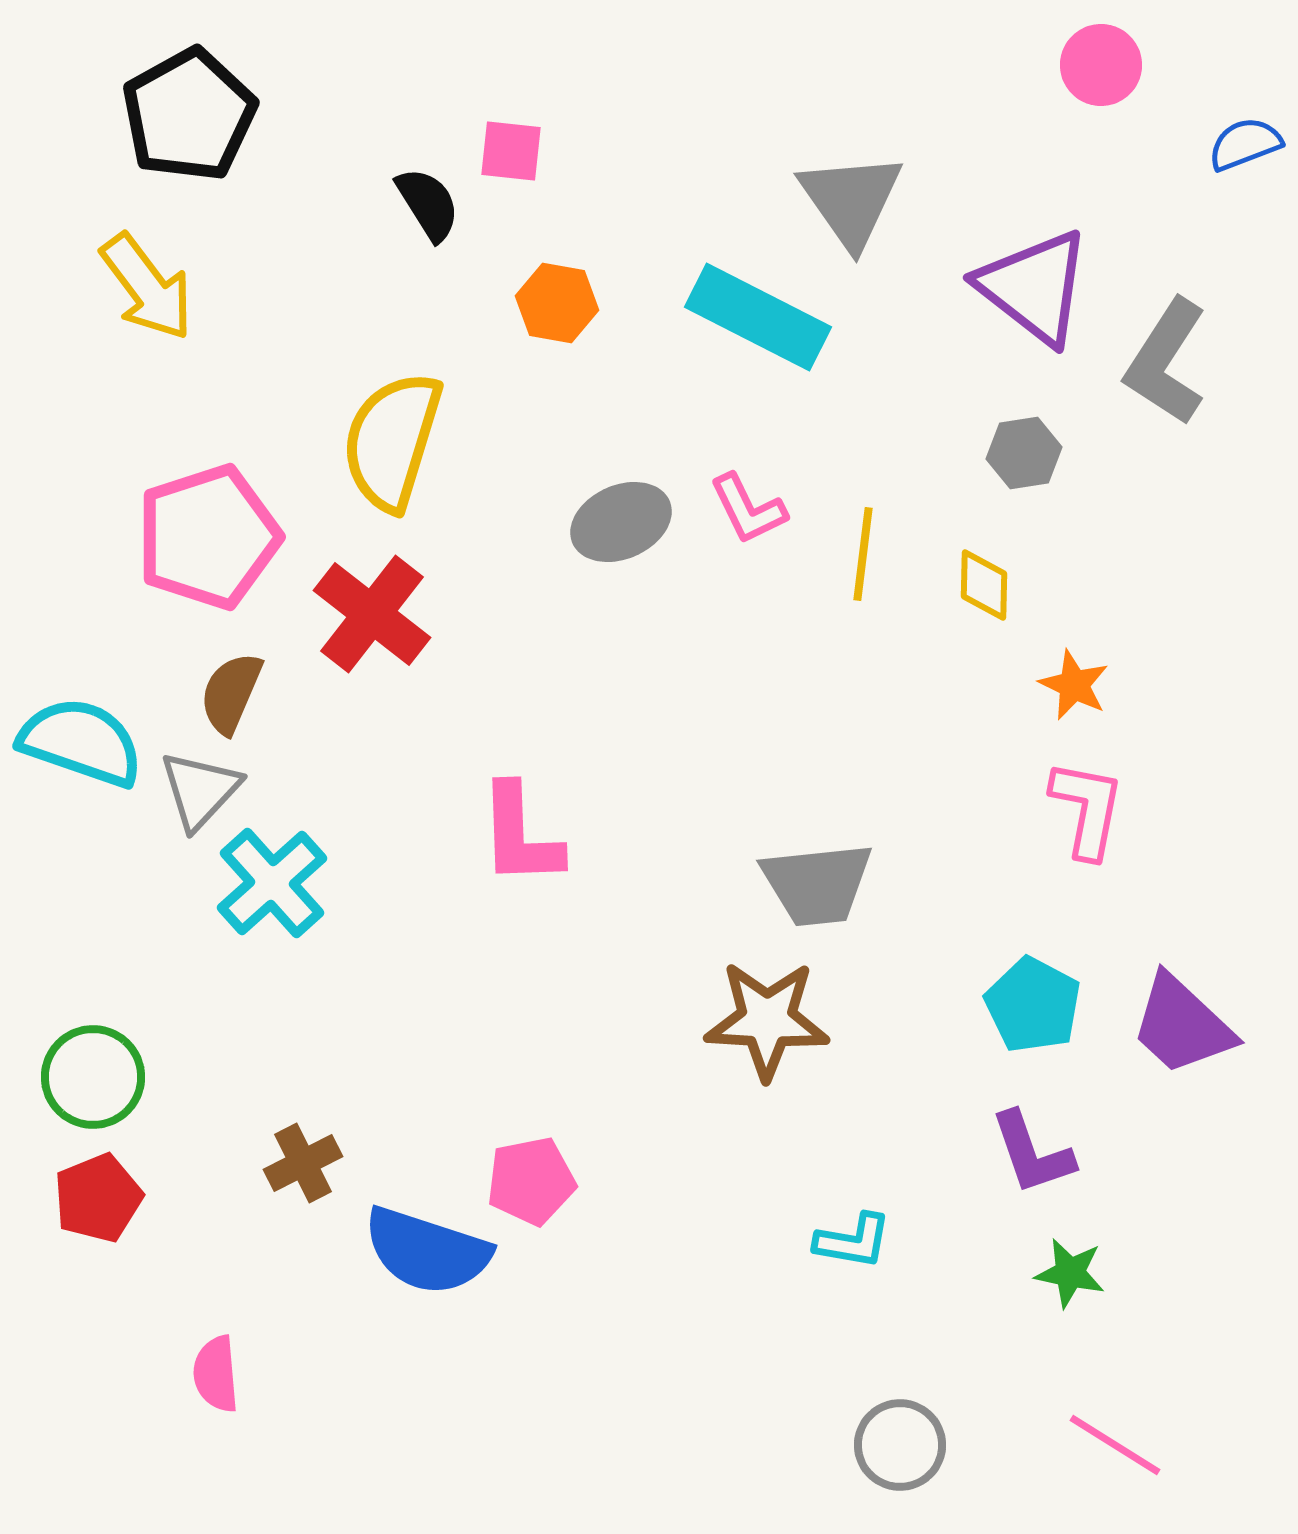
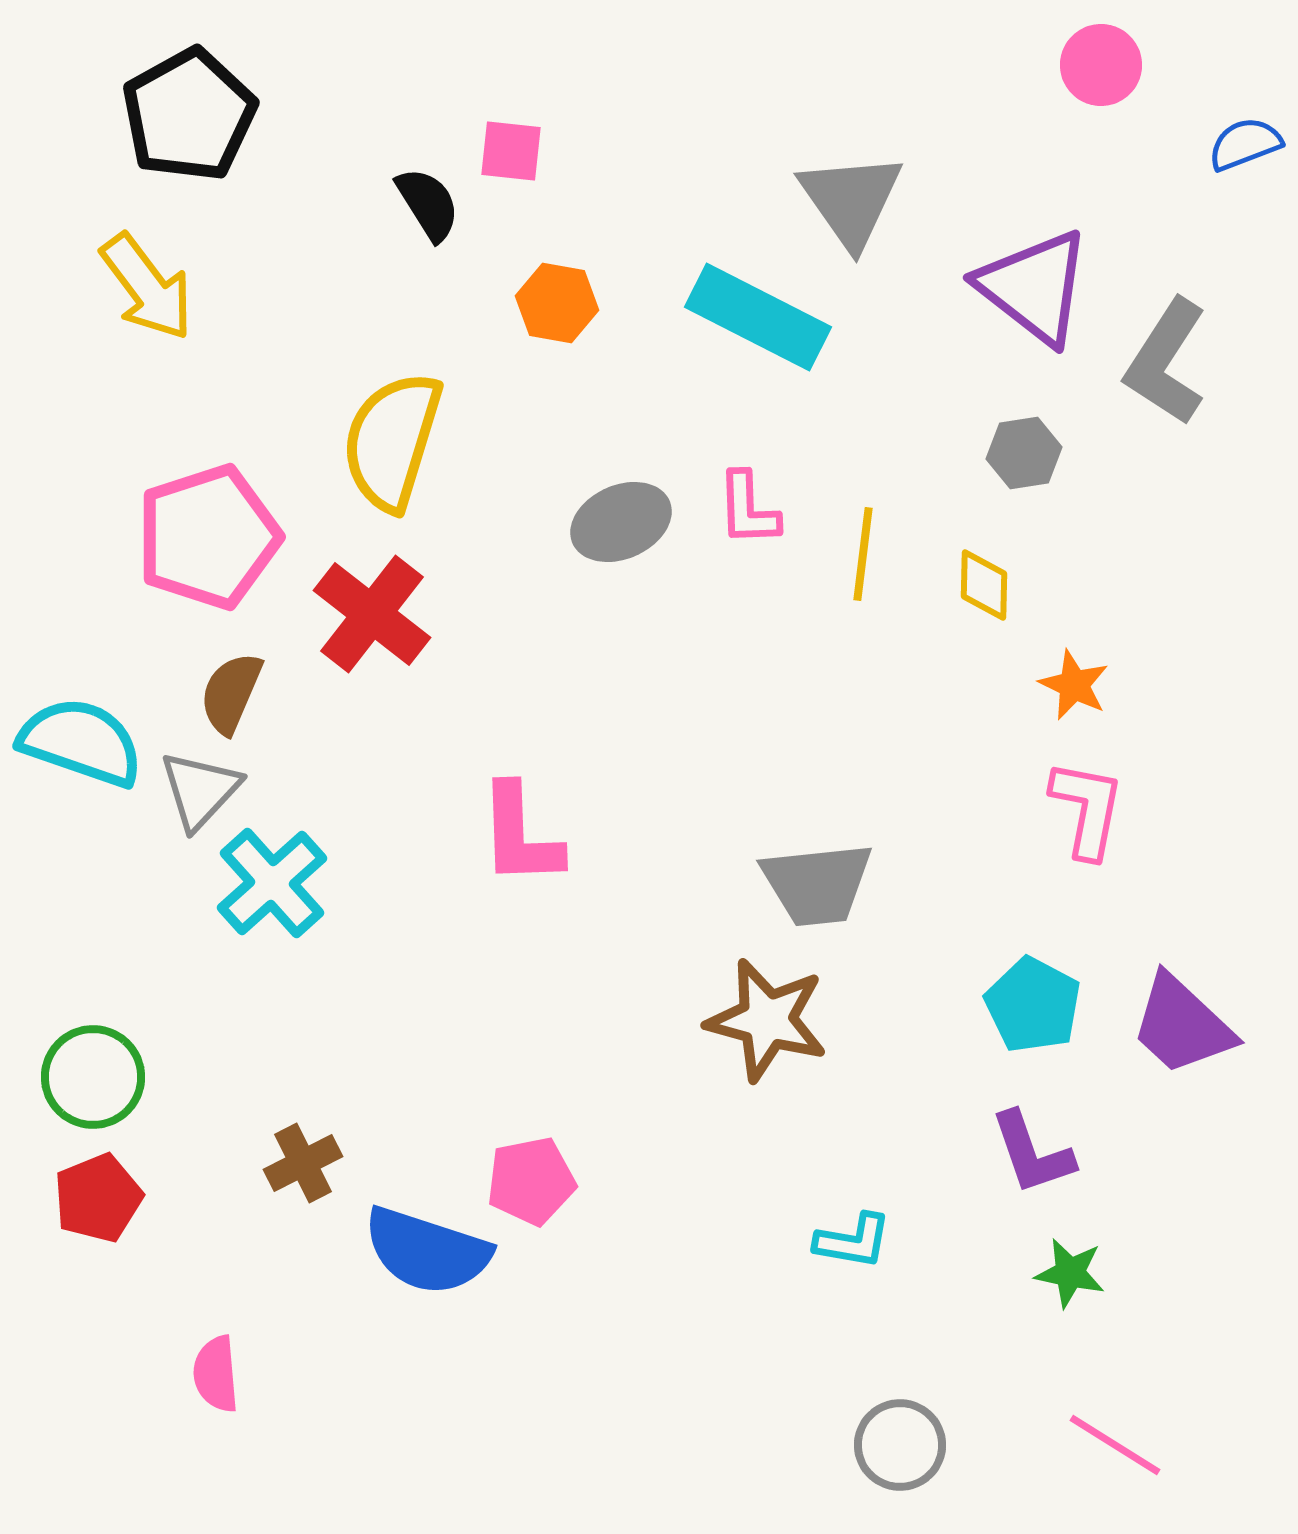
pink L-shape at (748, 509): rotated 24 degrees clockwise
brown star at (767, 1020): rotated 12 degrees clockwise
